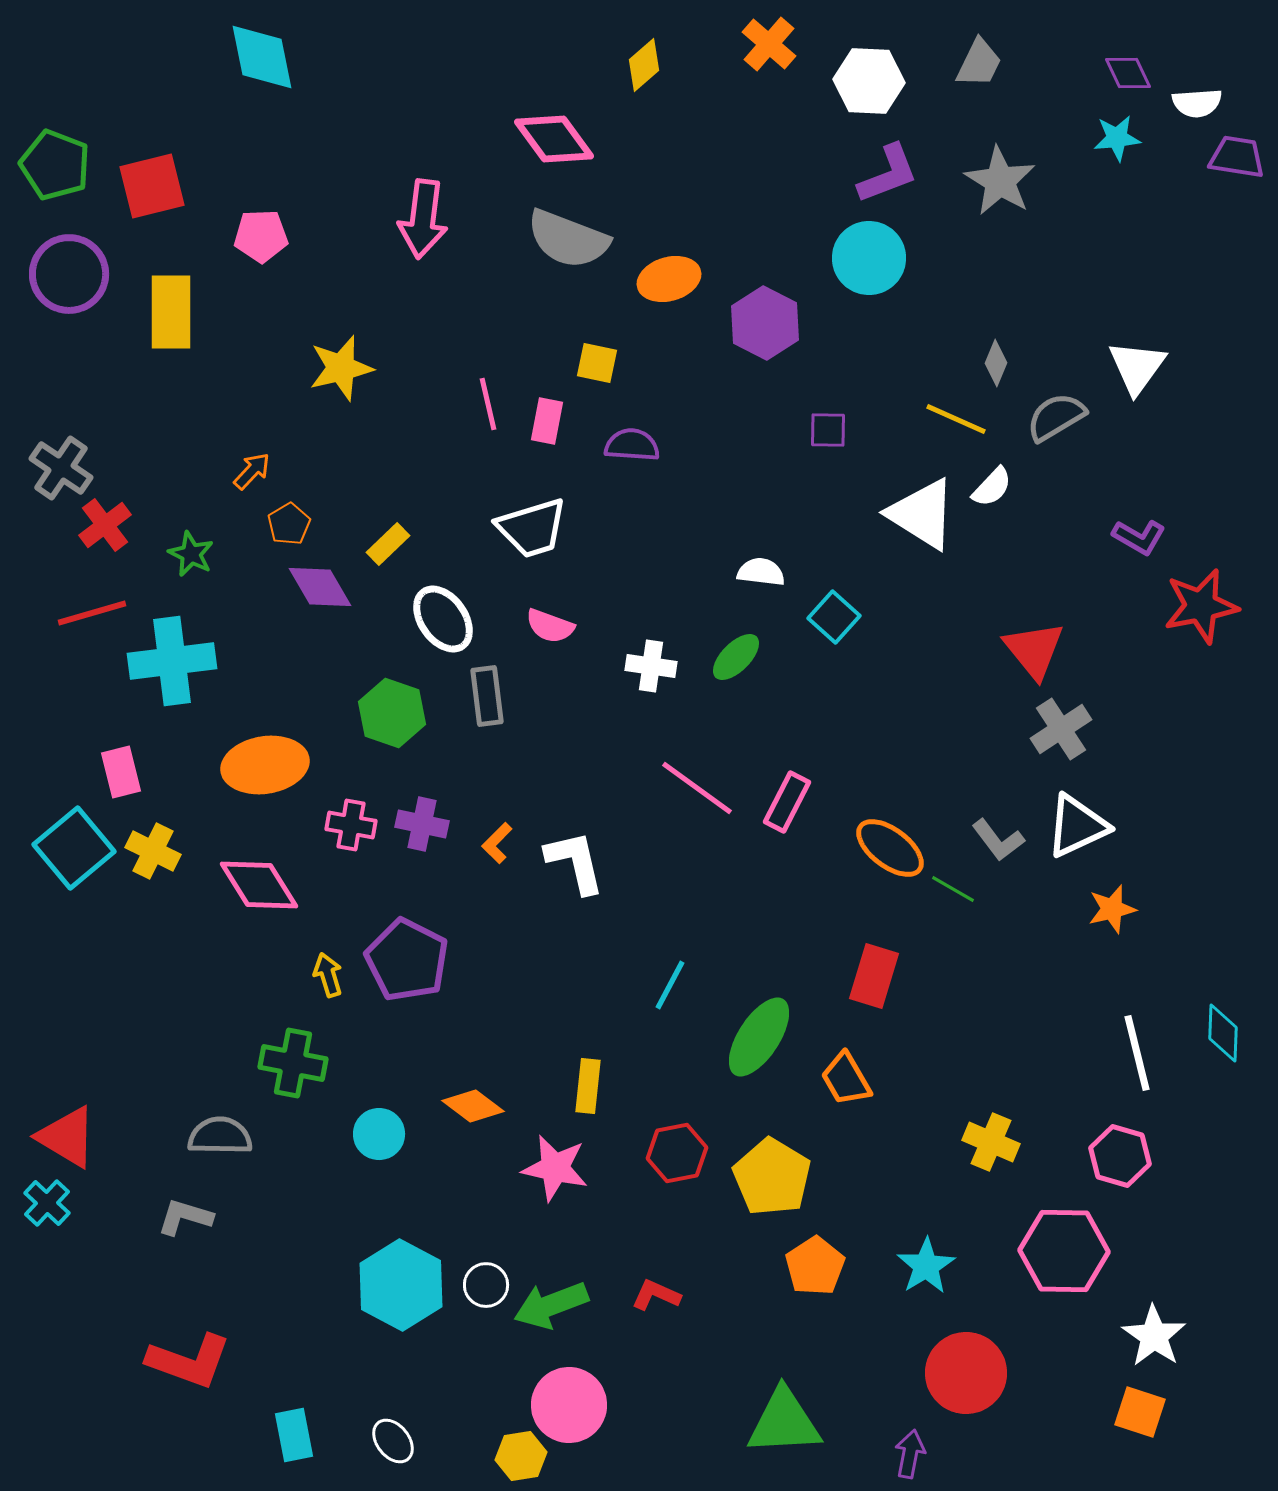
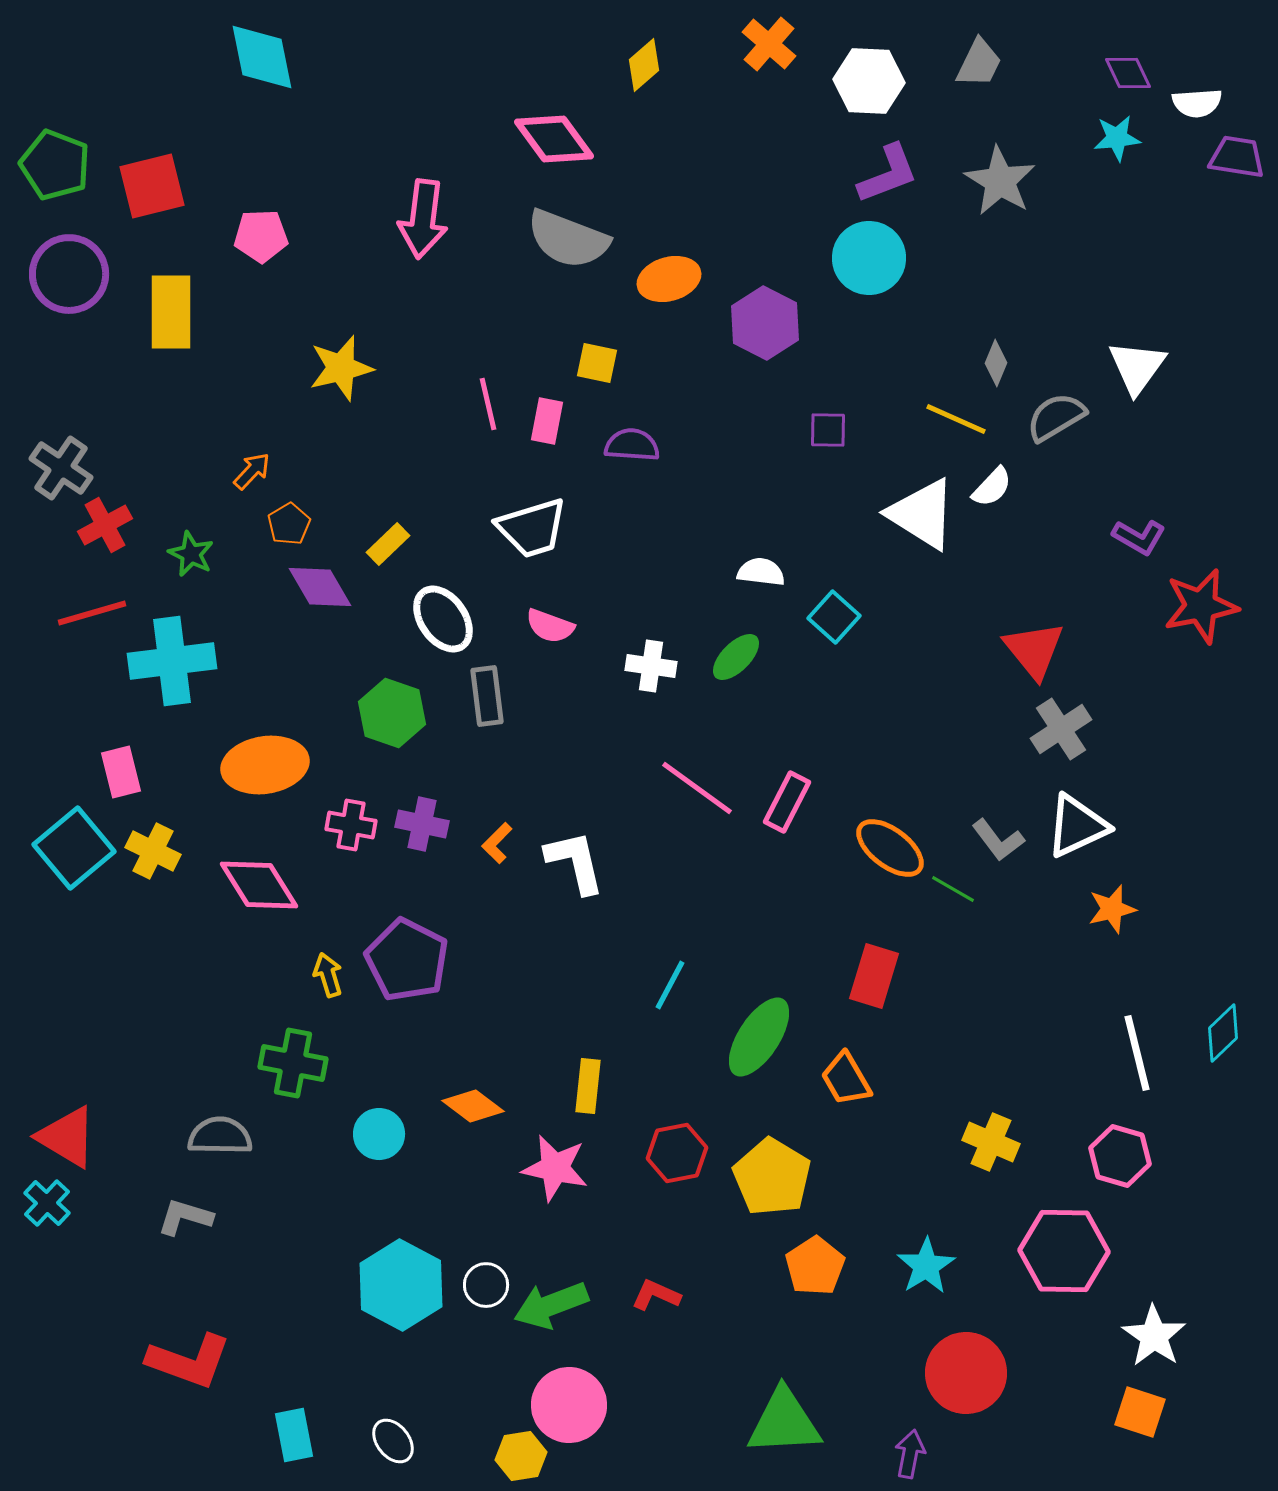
red cross at (105, 525): rotated 8 degrees clockwise
cyan diamond at (1223, 1033): rotated 44 degrees clockwise
